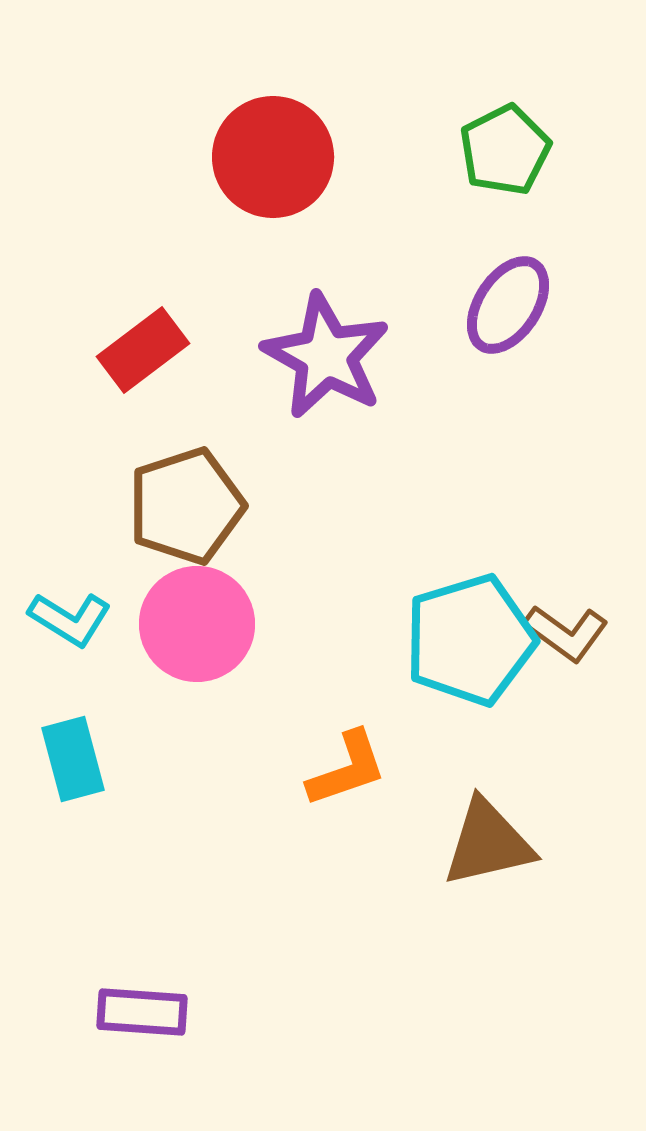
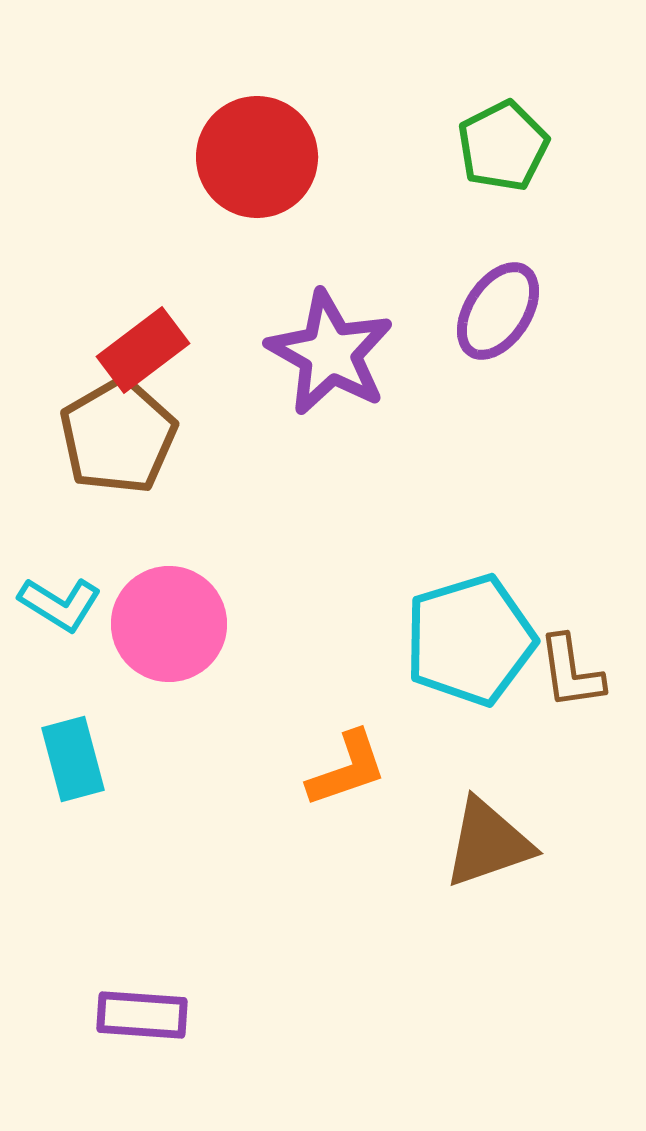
green pentagon: moved 2 px left, 4 px up
red circle: moved 16 px left
purple ellipse: moved 10 px left, 6 px down
purple star: moved 4 px right, 3 px up
brown pentagon: moved 68 px left, 70 px up; rotated 12 degrees counterclockwise
cyan L-shape: moved 10 px left, 15 px up
pink circle: moved 28 px left
brown L-shape: moved 5 px right, 39 px down; rotated 46 degrees clockwise
brown triangle: rotated 6 degrees counterclockwise
purple rectangle: moved 3 px down
